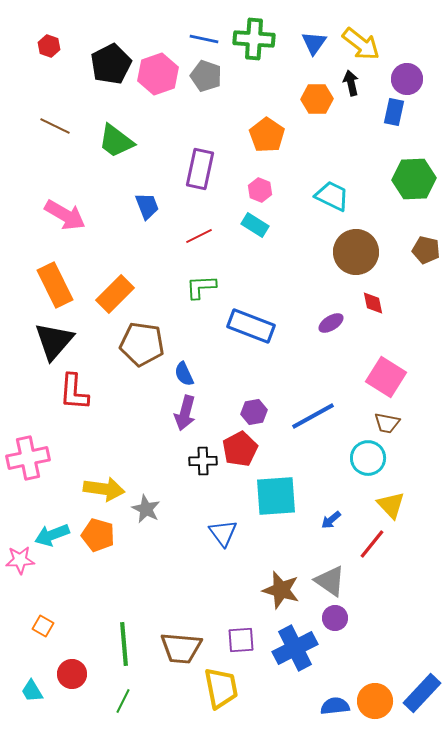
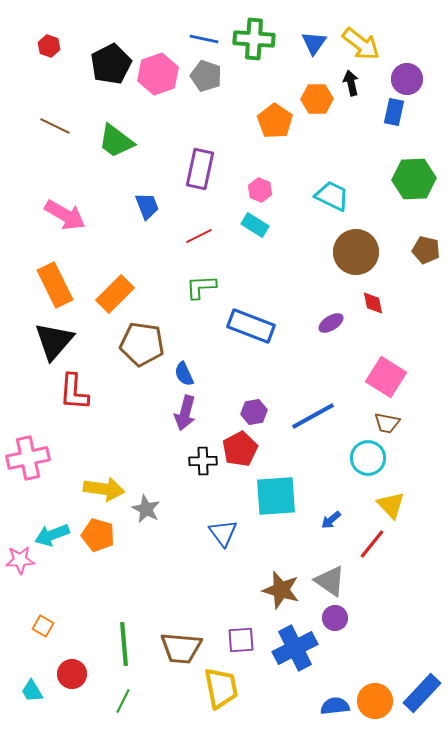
orange pentagon at (267, 135): moved 8 px right, 14 px up
